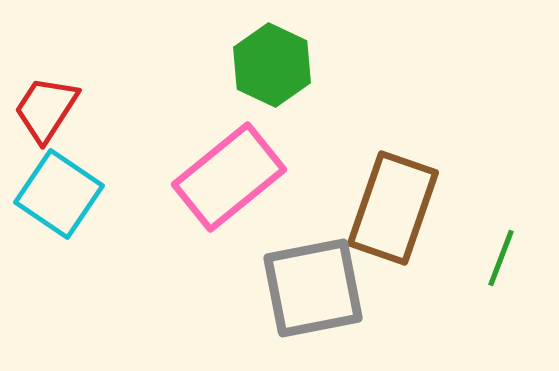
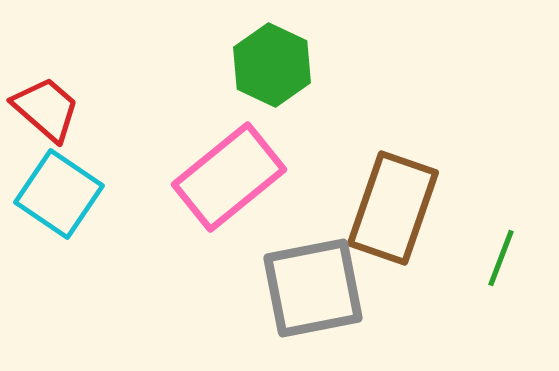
red trapezoid: rotated 98 degrees clockwise
